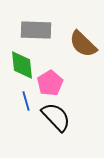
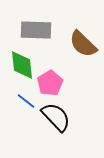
blue line: rotated 36 degrees counterclockwise
